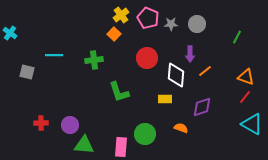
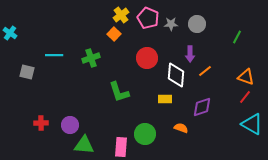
green cross: moved 3 px left, 2 px up; rotated 12 degrees counterclockwise
